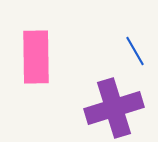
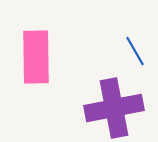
purple cross: rotated 6 degrees clockwise
